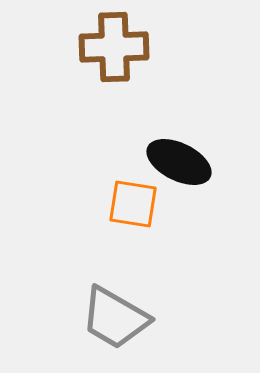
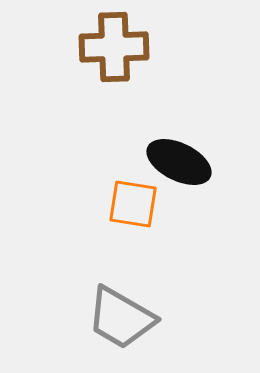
gray trapezoid: moved 6 px right
